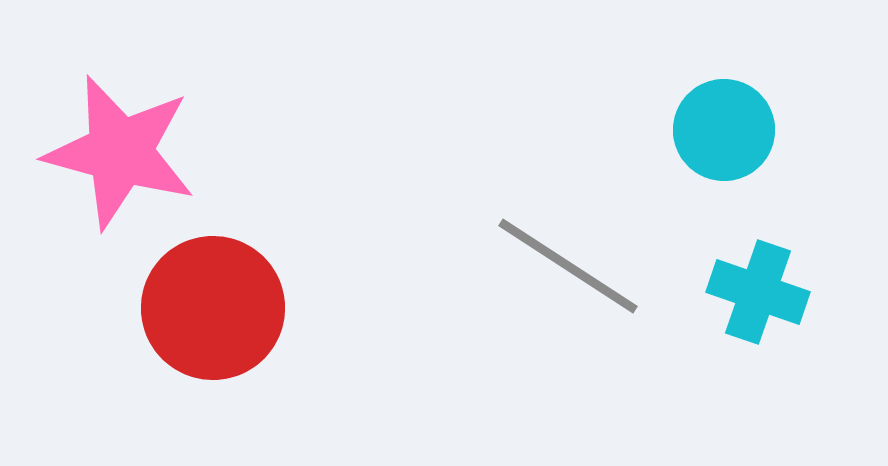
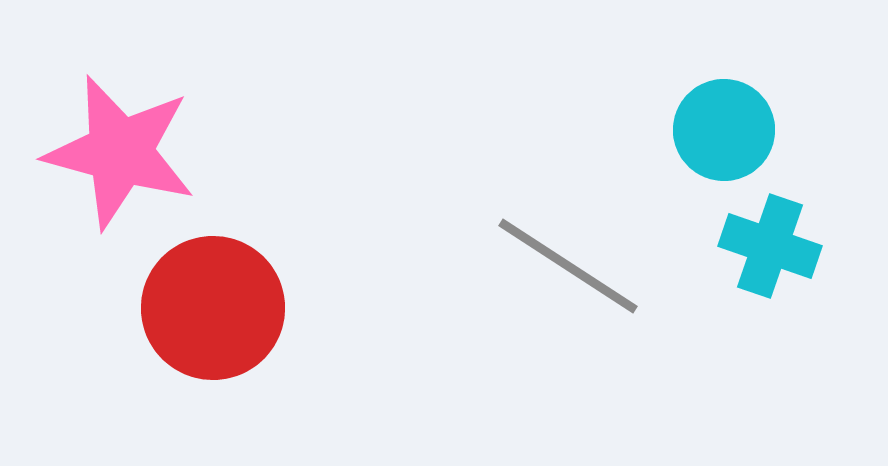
cyan cross: moved 12 px right, 46 px up
